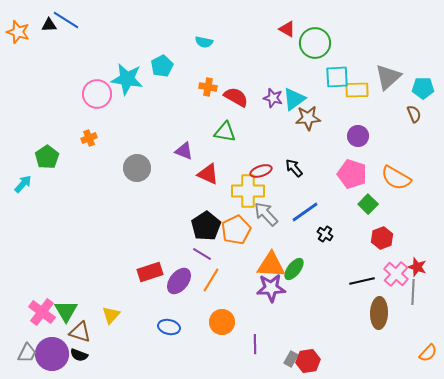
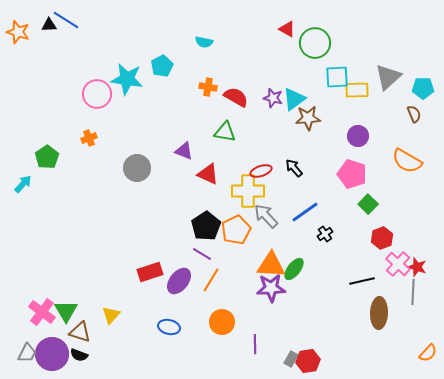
orange semicircle at (396, 178): moved 11 px right, 17 px up
gray arrow at (266, 214): moved 2 px down
black cross at (325, 234): rotated 21 degrees clockwise
pink cross at (396, 274): moved 2 px right, 10 px up
